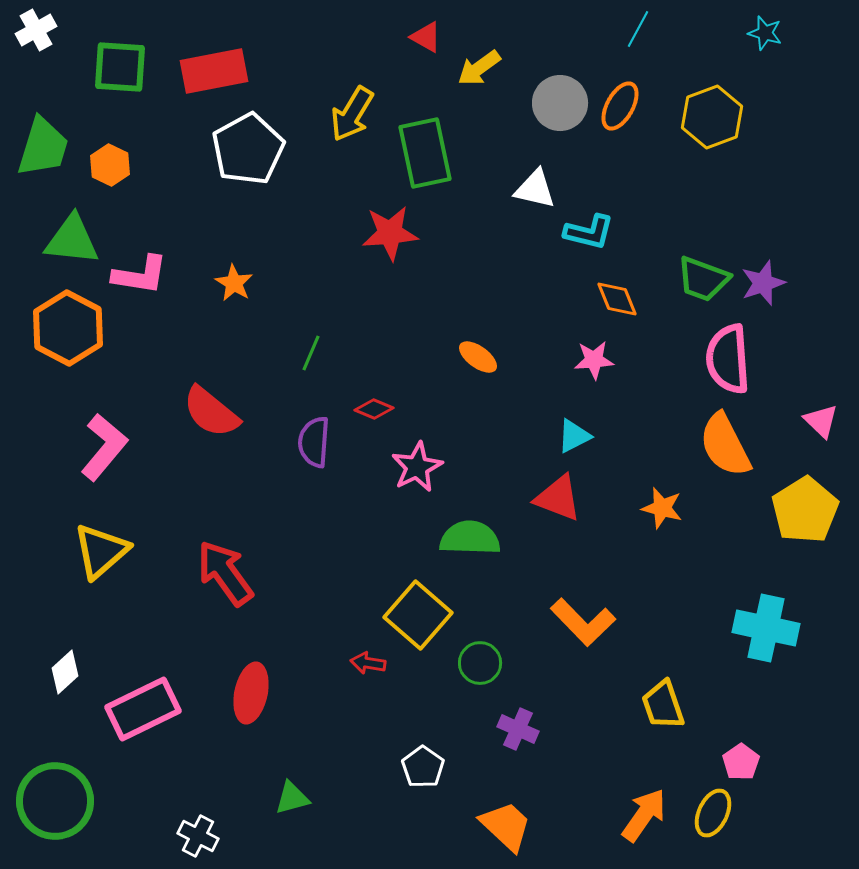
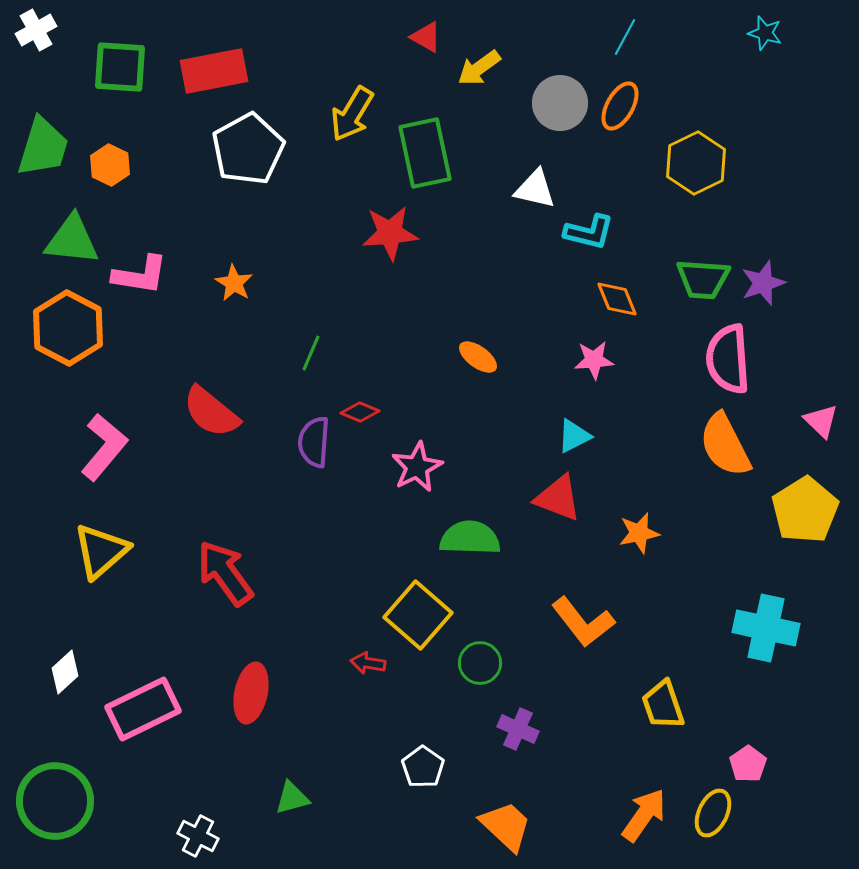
cyan line at (638, 29): moved 13 px left, 8 px down
yellow hexagon at (712, 117): moved 16 px left, 46 px down; rotated 6 degrees counterclockwise
green trapezoid at (703, 279): rotated 16 degrees counterclockwise
red diamond at (374, 409): moved 14 px left, 3 px down
orange star at (662, 508): moved 23 px left, 25 px down; rotated 27 degrees counterclockwise
orange L-shape at (583, 622): rotated 6 degrees clockwise
pink pentagon at (741, 762): moved 7 px right, 2 px down
